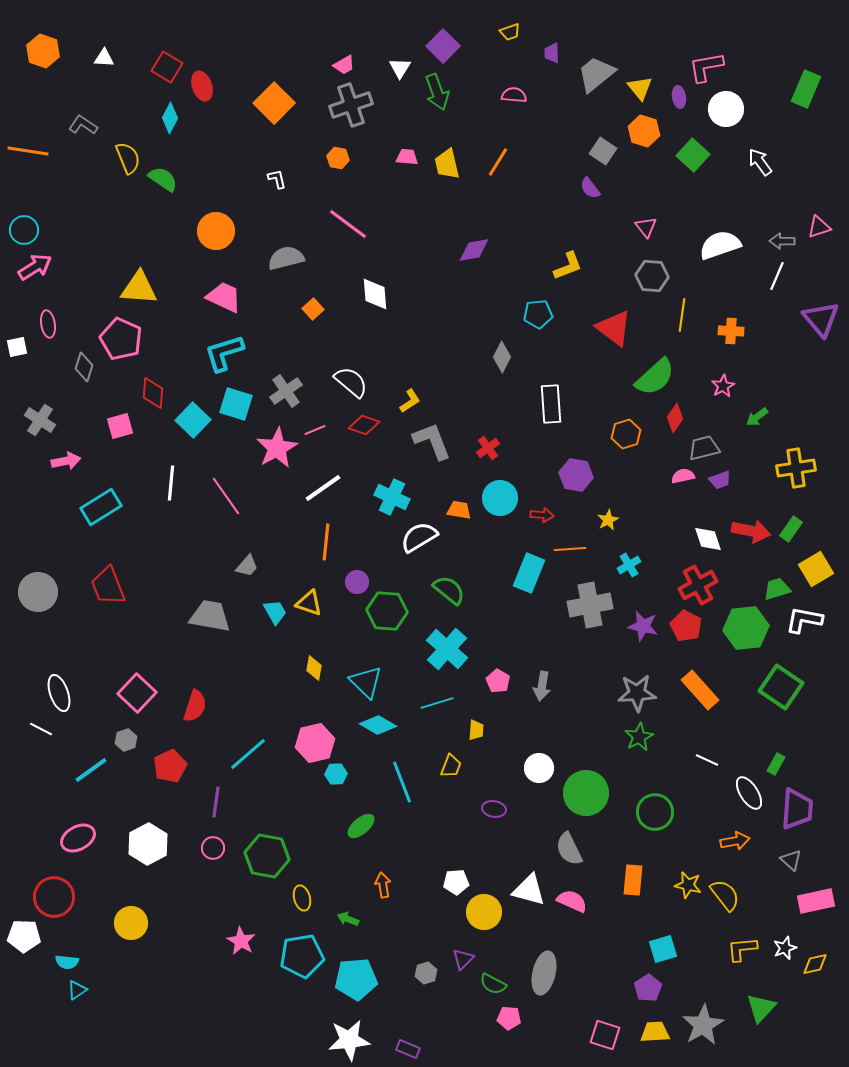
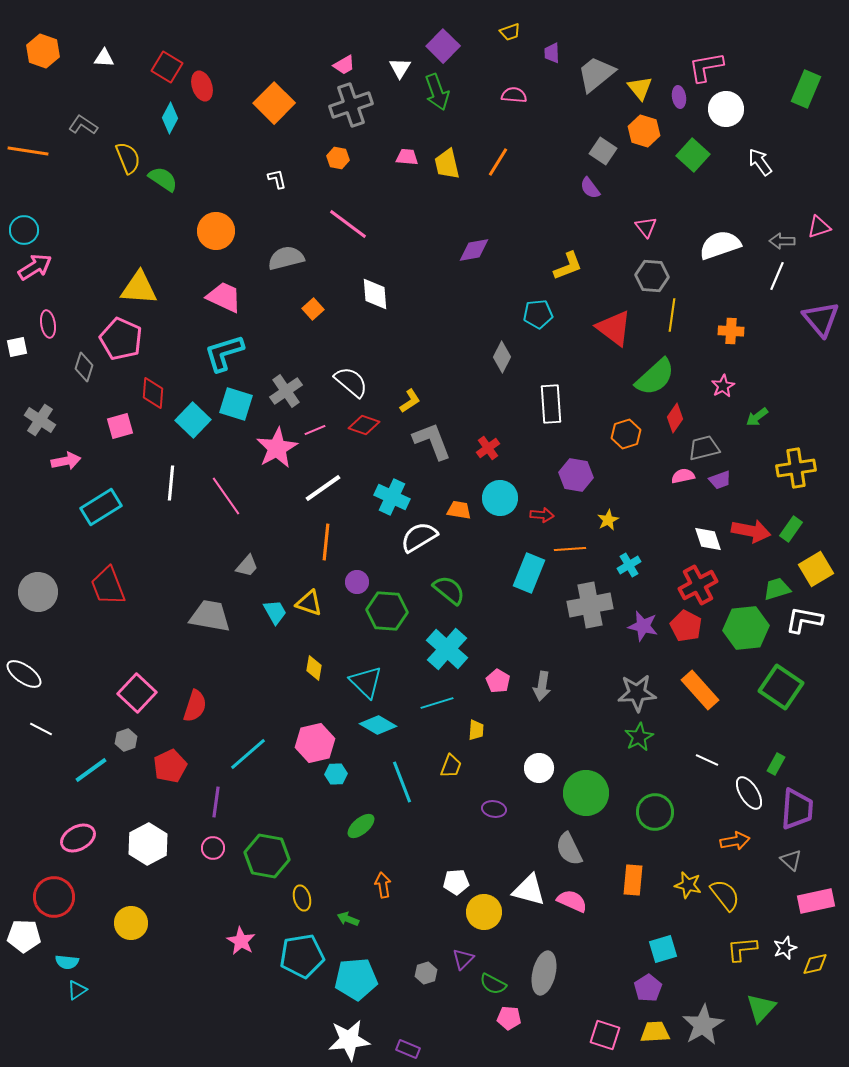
yellow line at (682, 315): moved 10 px left
white ellipse at (59, 693): moved 35 px left, 19 px up; rotated 36 degrees counterclockwise
